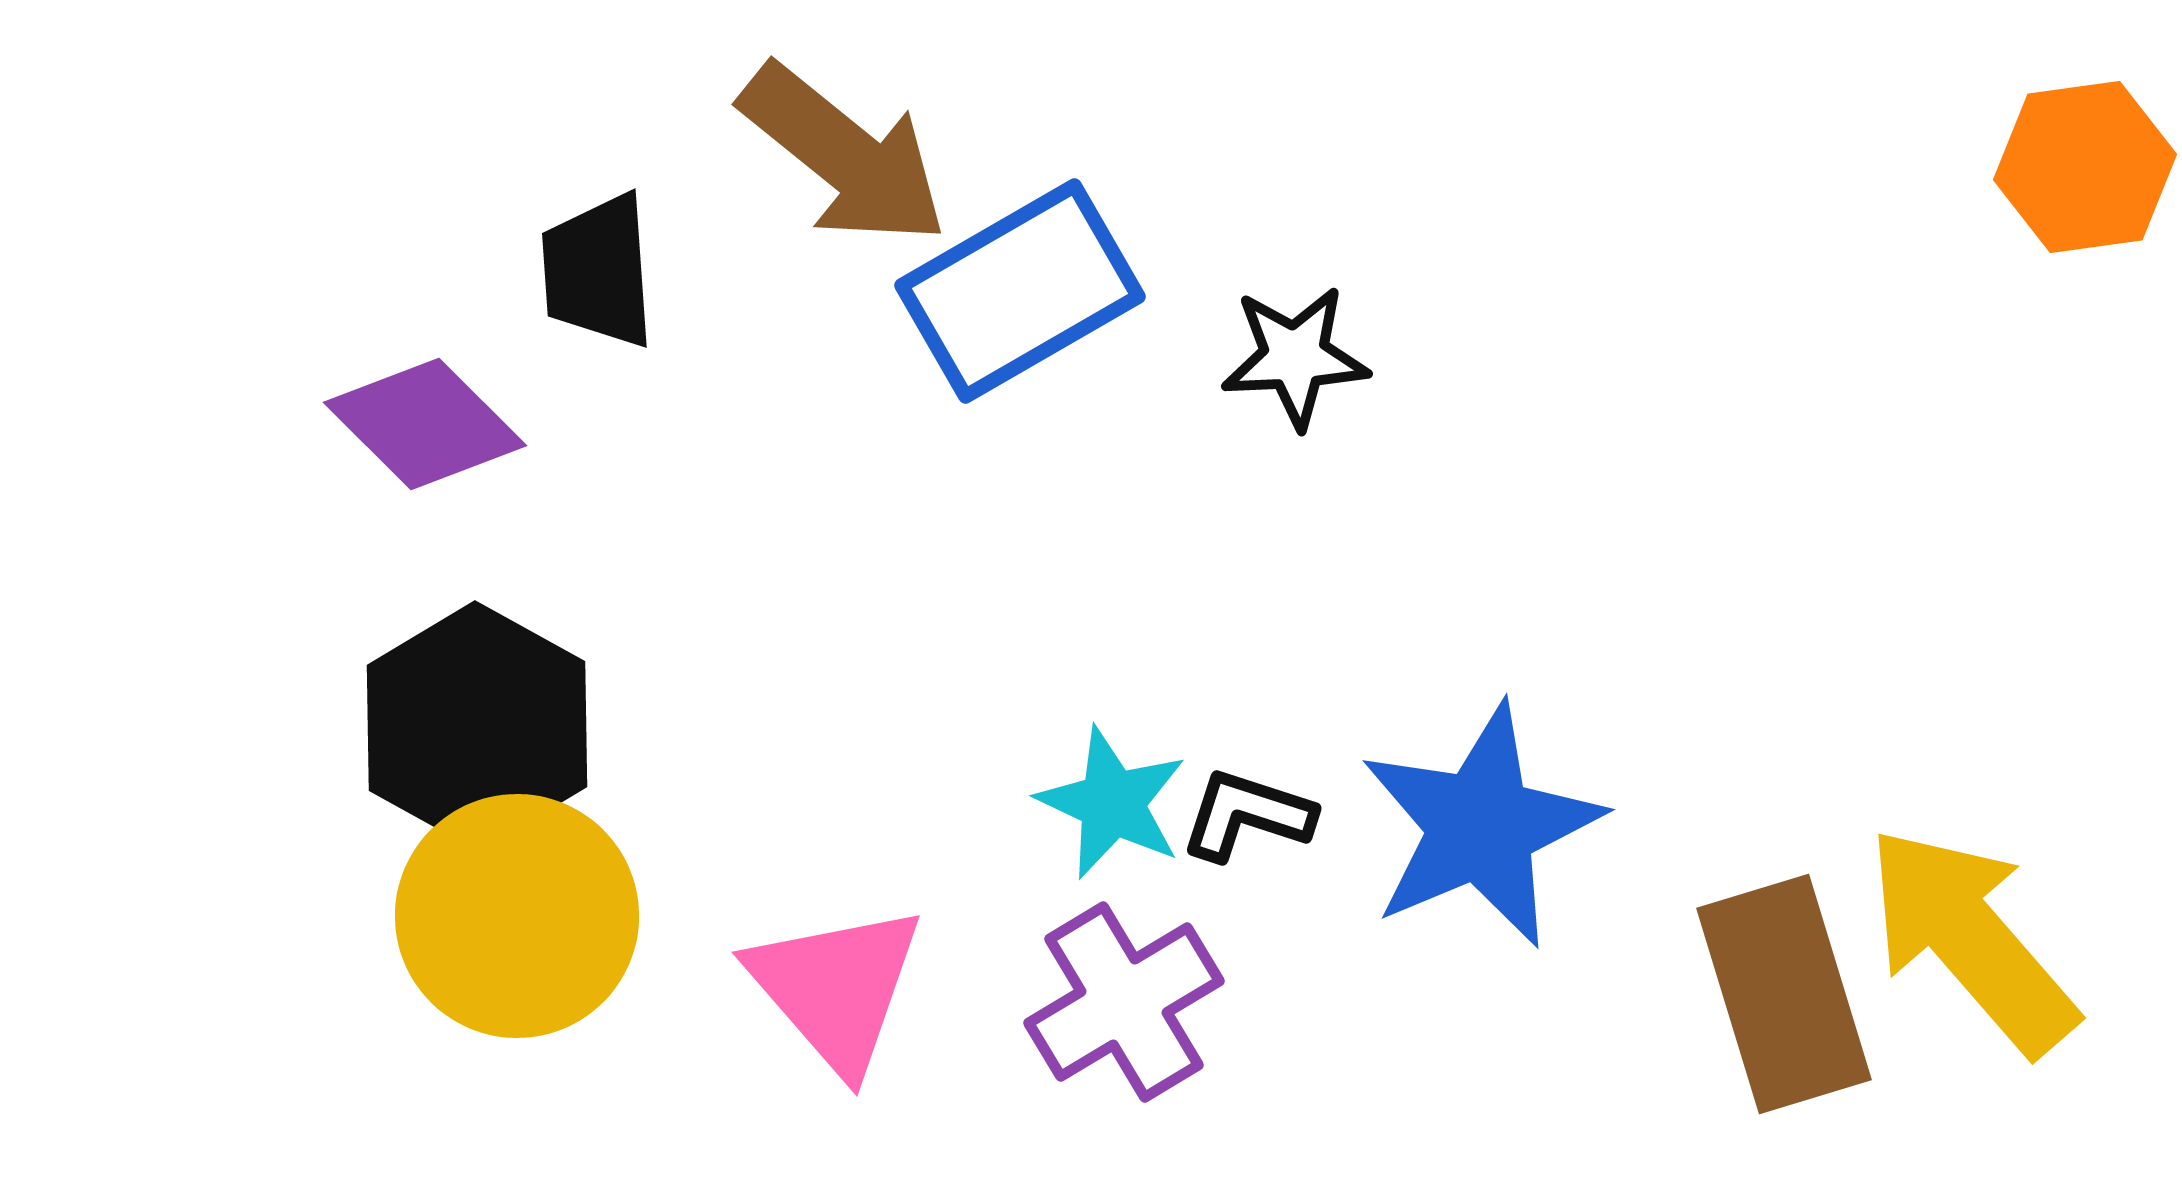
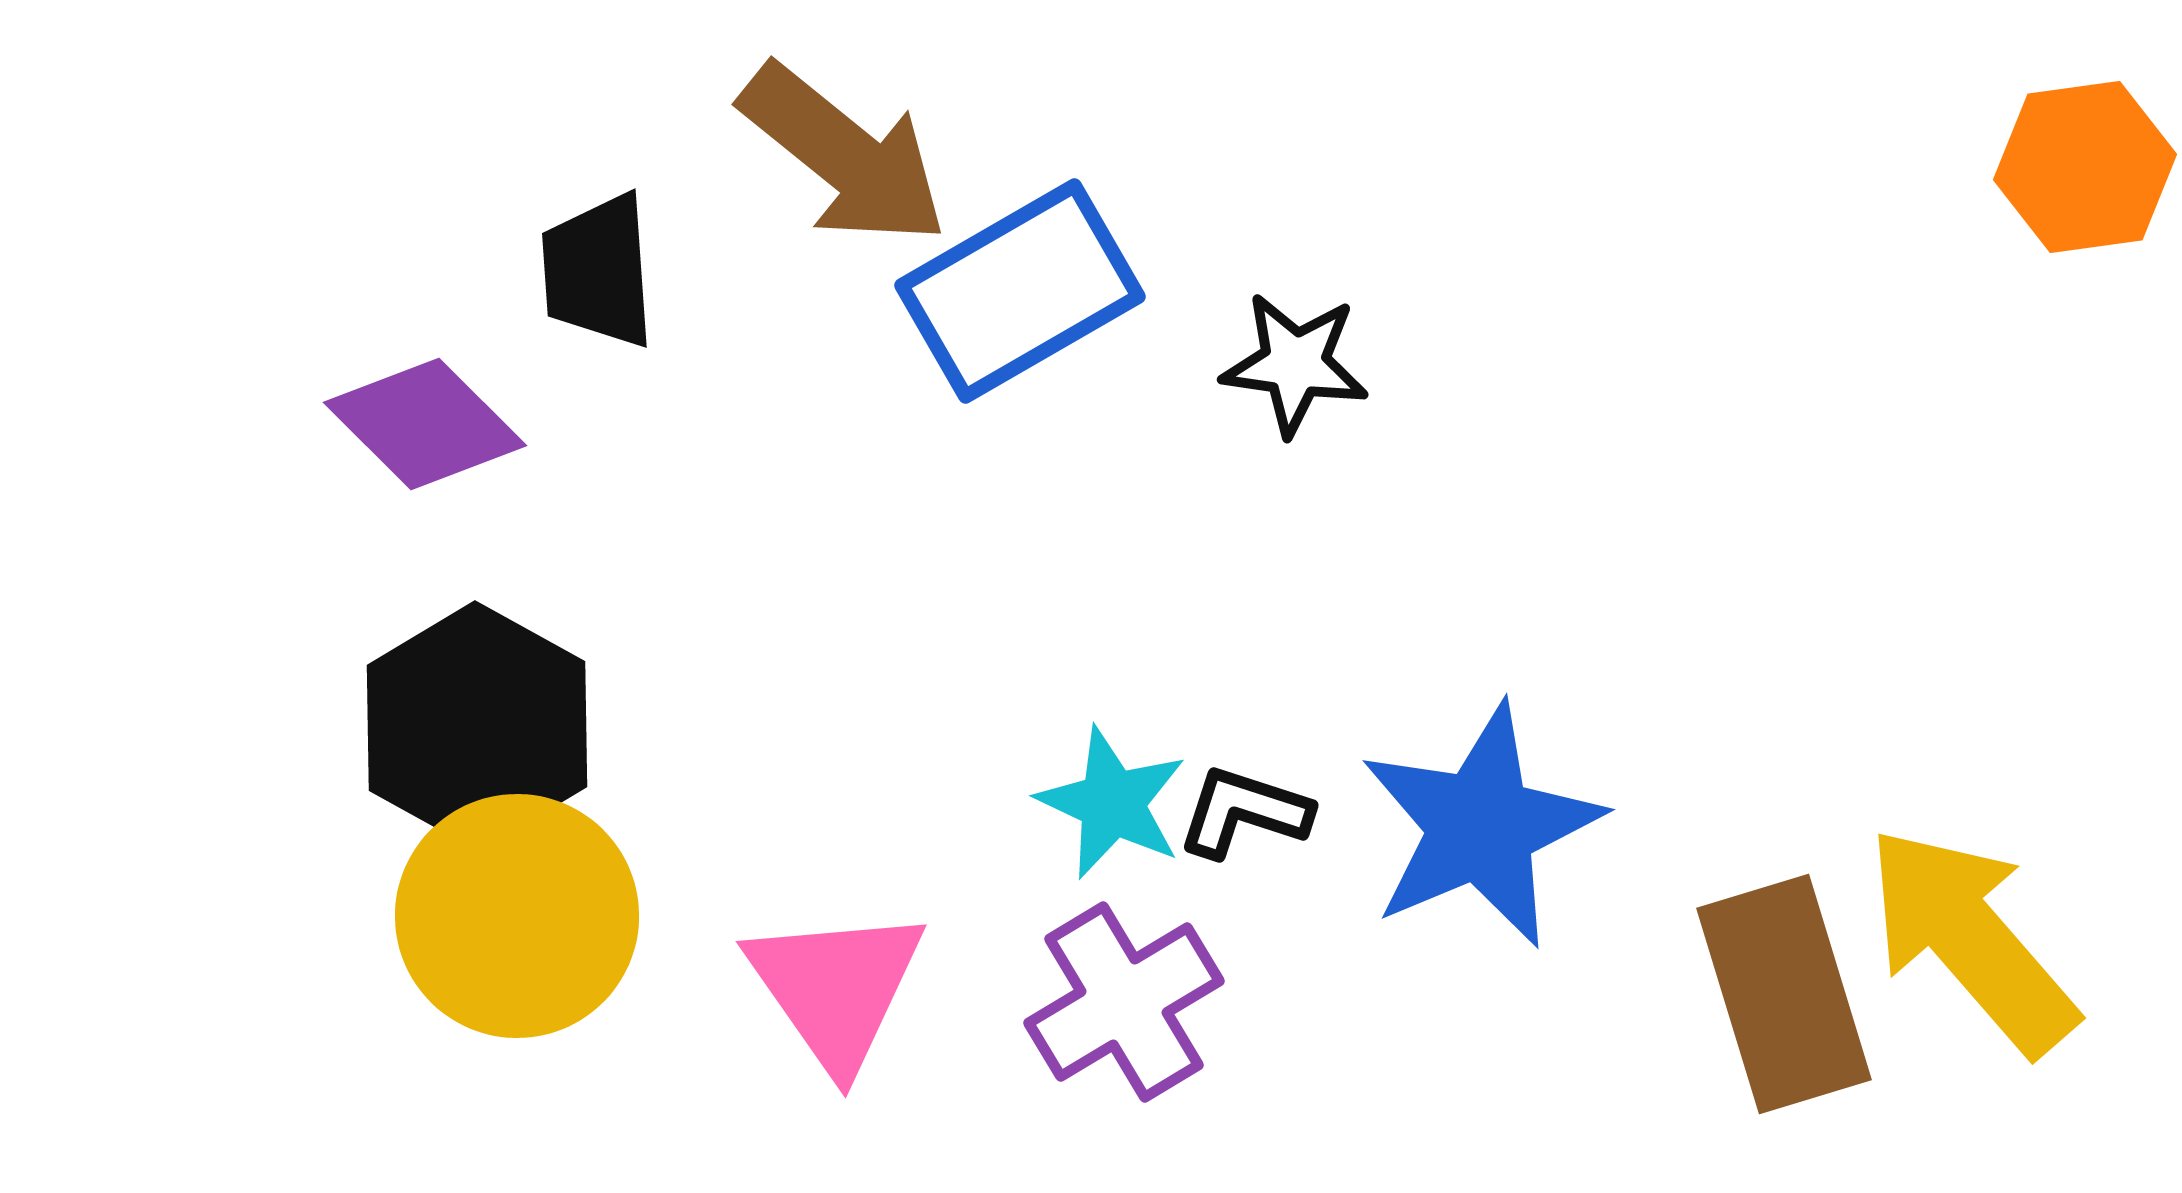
black star: moved 7 px down; rotated 11 degrees clockwise
black L-shape: moved 3 px left, 3 px up
pink triangle: rotated 6 degrees clockwise
